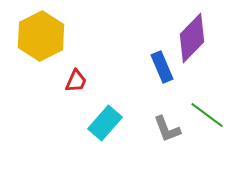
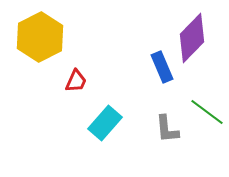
yellow hexagon: moved 1 px left, 1 px down
green line: moved 3 px up
gray L-shape: rotated 16 degrees clockwise
